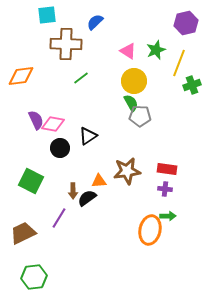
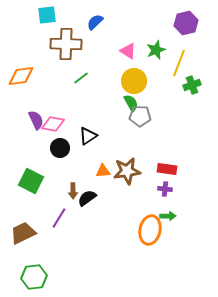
orange triangle: moved 4 px right, 10 px up
